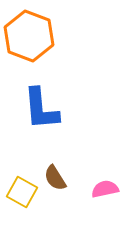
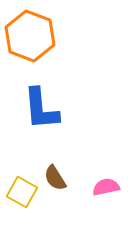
orange hexagon: moved 1 px right
pink semicircle: moved 1 px right, 2 px up
